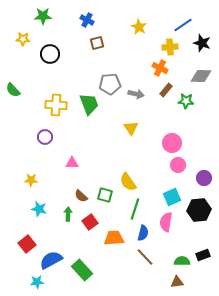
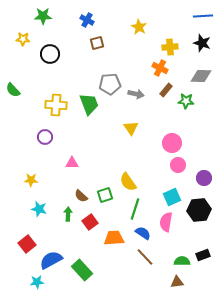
blue line at (183, 25): moved 20 px right, 9 px up; rotated 30 degrees clockwise
green square at (105, 195): rotated 35 degrees counterclockwise
blue semicircle at (143, 233): rotated 70 degrees counterclockwise
